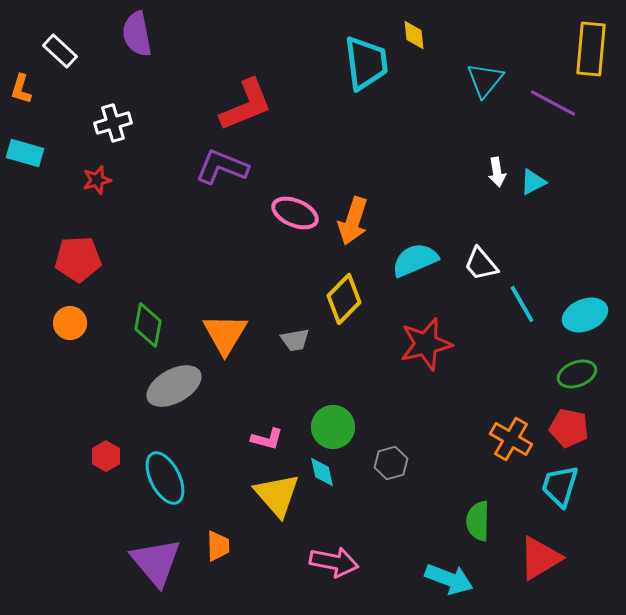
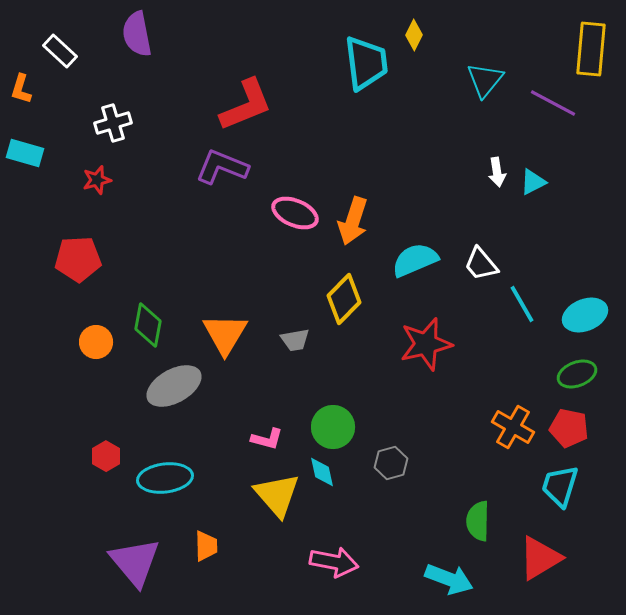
yellow diamond at (414, 35): rotated 32 degrees clockwise
orange circle at (70, 323): moved 26 px right, 19 px down
orange cross at (511, 439): moved 2 px right, 12 px up
cyan ellipse at (165, 478): rotated 70 degrees counterclockwise
orange trapezoid at (218, 546): moved 12 px left
purple triangle at (156, 562): moved 21 px left
